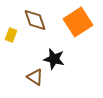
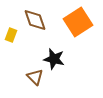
brown triangle: rotated 12 degrees clockwise
